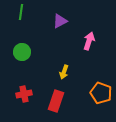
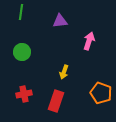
purple triangle: rotated 21 degrees clockwise
